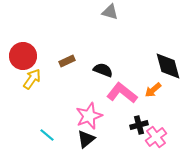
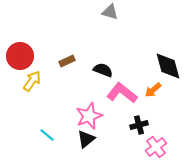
red circle: moved 3 px left
yellow arrow: moved 2 px down
pink cross: moved 10 px down
